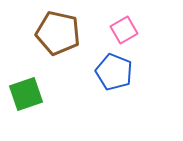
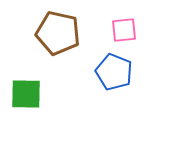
pink square: rotated 24 degrees clockwise
green square: rotated 20 degrees clockwise
